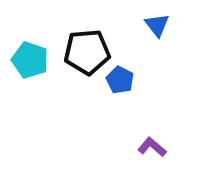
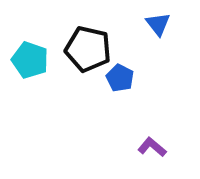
blue triangle: moved 1 px right, 1 px up
black pentagon: moved 1 px right, 3 px up; rotated 18 degrees clockwise
blue pentagon: moved 2 px up
